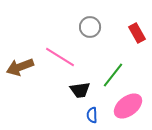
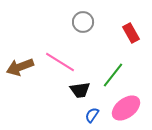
gray circle: moved 7 px left, 5 px up
red rectangle: moved 6 px left
pink line: moved 5 px down
pink ellipse: moved 2 px left, 2 px down
blue semicircle: rotated 35 degrees clockwise
